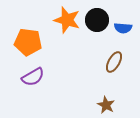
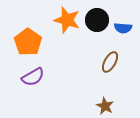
orange pentagon: rotated 28 degrees clockwise
brown ellipse: moved 4 px left
brown star: moved 1 px left, 1 px down
